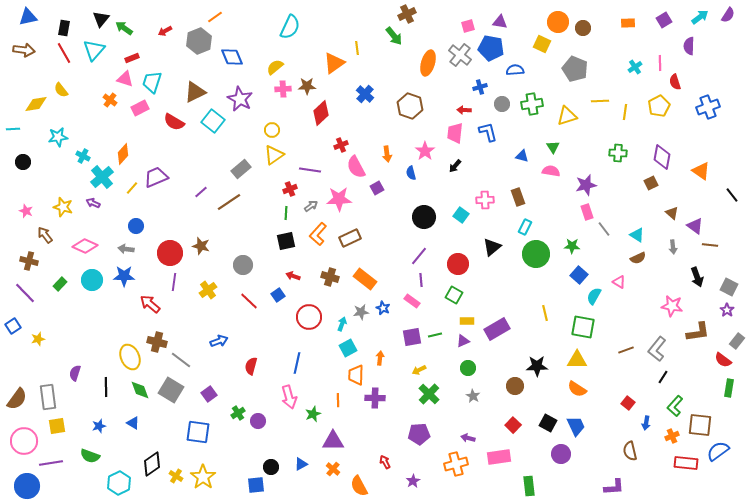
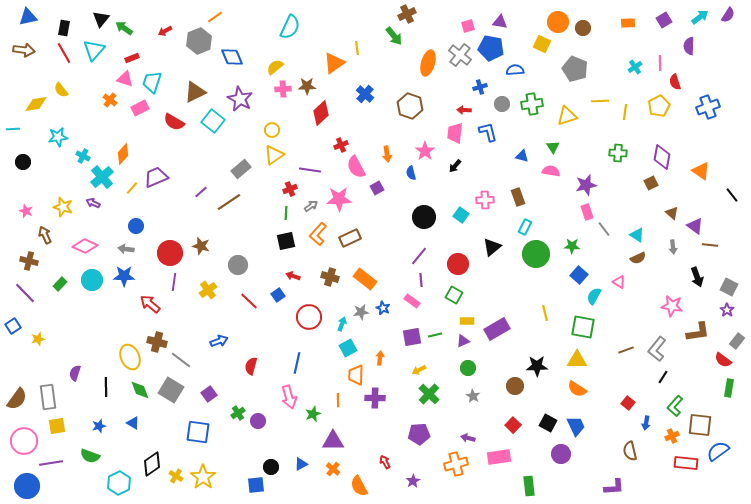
brown arrow at (45, 235): rotated 12 degrees clockwise
gray circle at (243, 265): moved 5 px left
